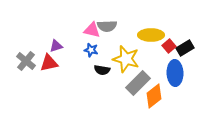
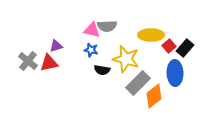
black rectangle: rotated 18 degrees counterclockwise
gray cross: moved 2 px right
